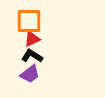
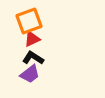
orange square: rotated 20 degrees counterclockwise
black L-shape: moved 1 px right, 2 px down
